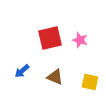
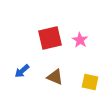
pink star: rotated 14 degrees clockwise
